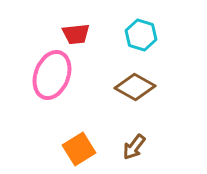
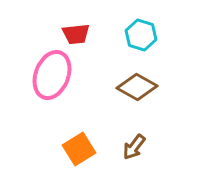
brown diamond: moved 2 px right
